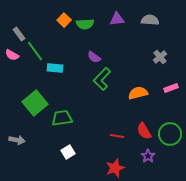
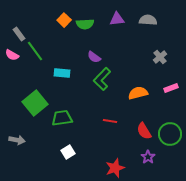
gray semicircle: moved 2 px left
cyan rectangle: moved 7 px right, 5 px down
red line: moved 7 px left, 15 px up
purple star: moved 1 px down
